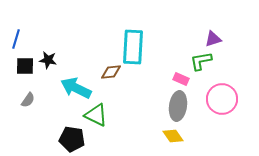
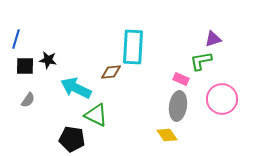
yellow diamond: moved 6 px left, 1 px up
